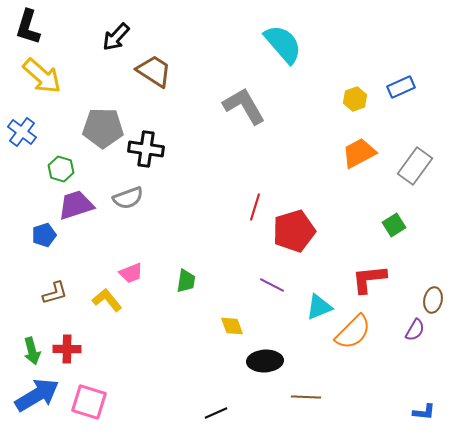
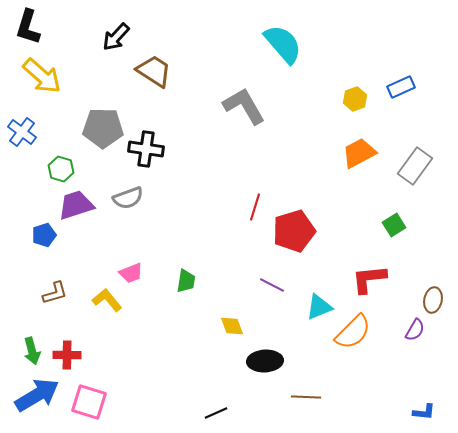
red cross: moved 6 px down
